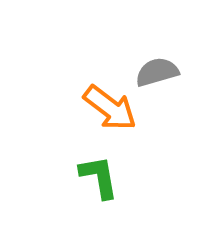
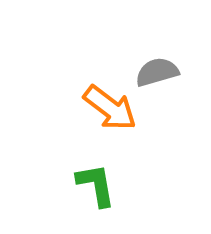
green L-shape: moved 3 px left, 8 px down
